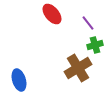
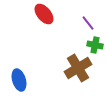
red ellipse: moved 8 px left
green cross: rotated 28 degrees clockwise
